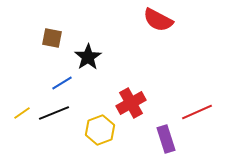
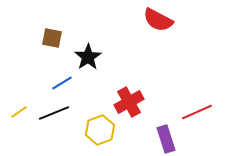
red cross: moved 2 px left, 1 px up
yellow line: moved 3 px left, 1 px up
